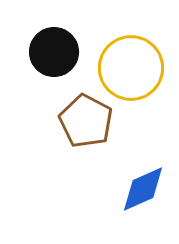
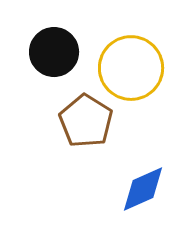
brown pentagon: rotated 4 degrees clockwise
